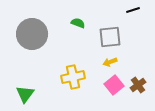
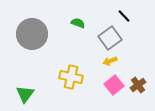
black line: moved 9 px left, 6 px down; rotated 64 degrees clockwise
gray square: moved 1 px down; rotated 30 degrees counterclockwise
yellow arrow: moved 1 px up
yellow cross: moved 2 px left; rotated 25 degrees clockwise
